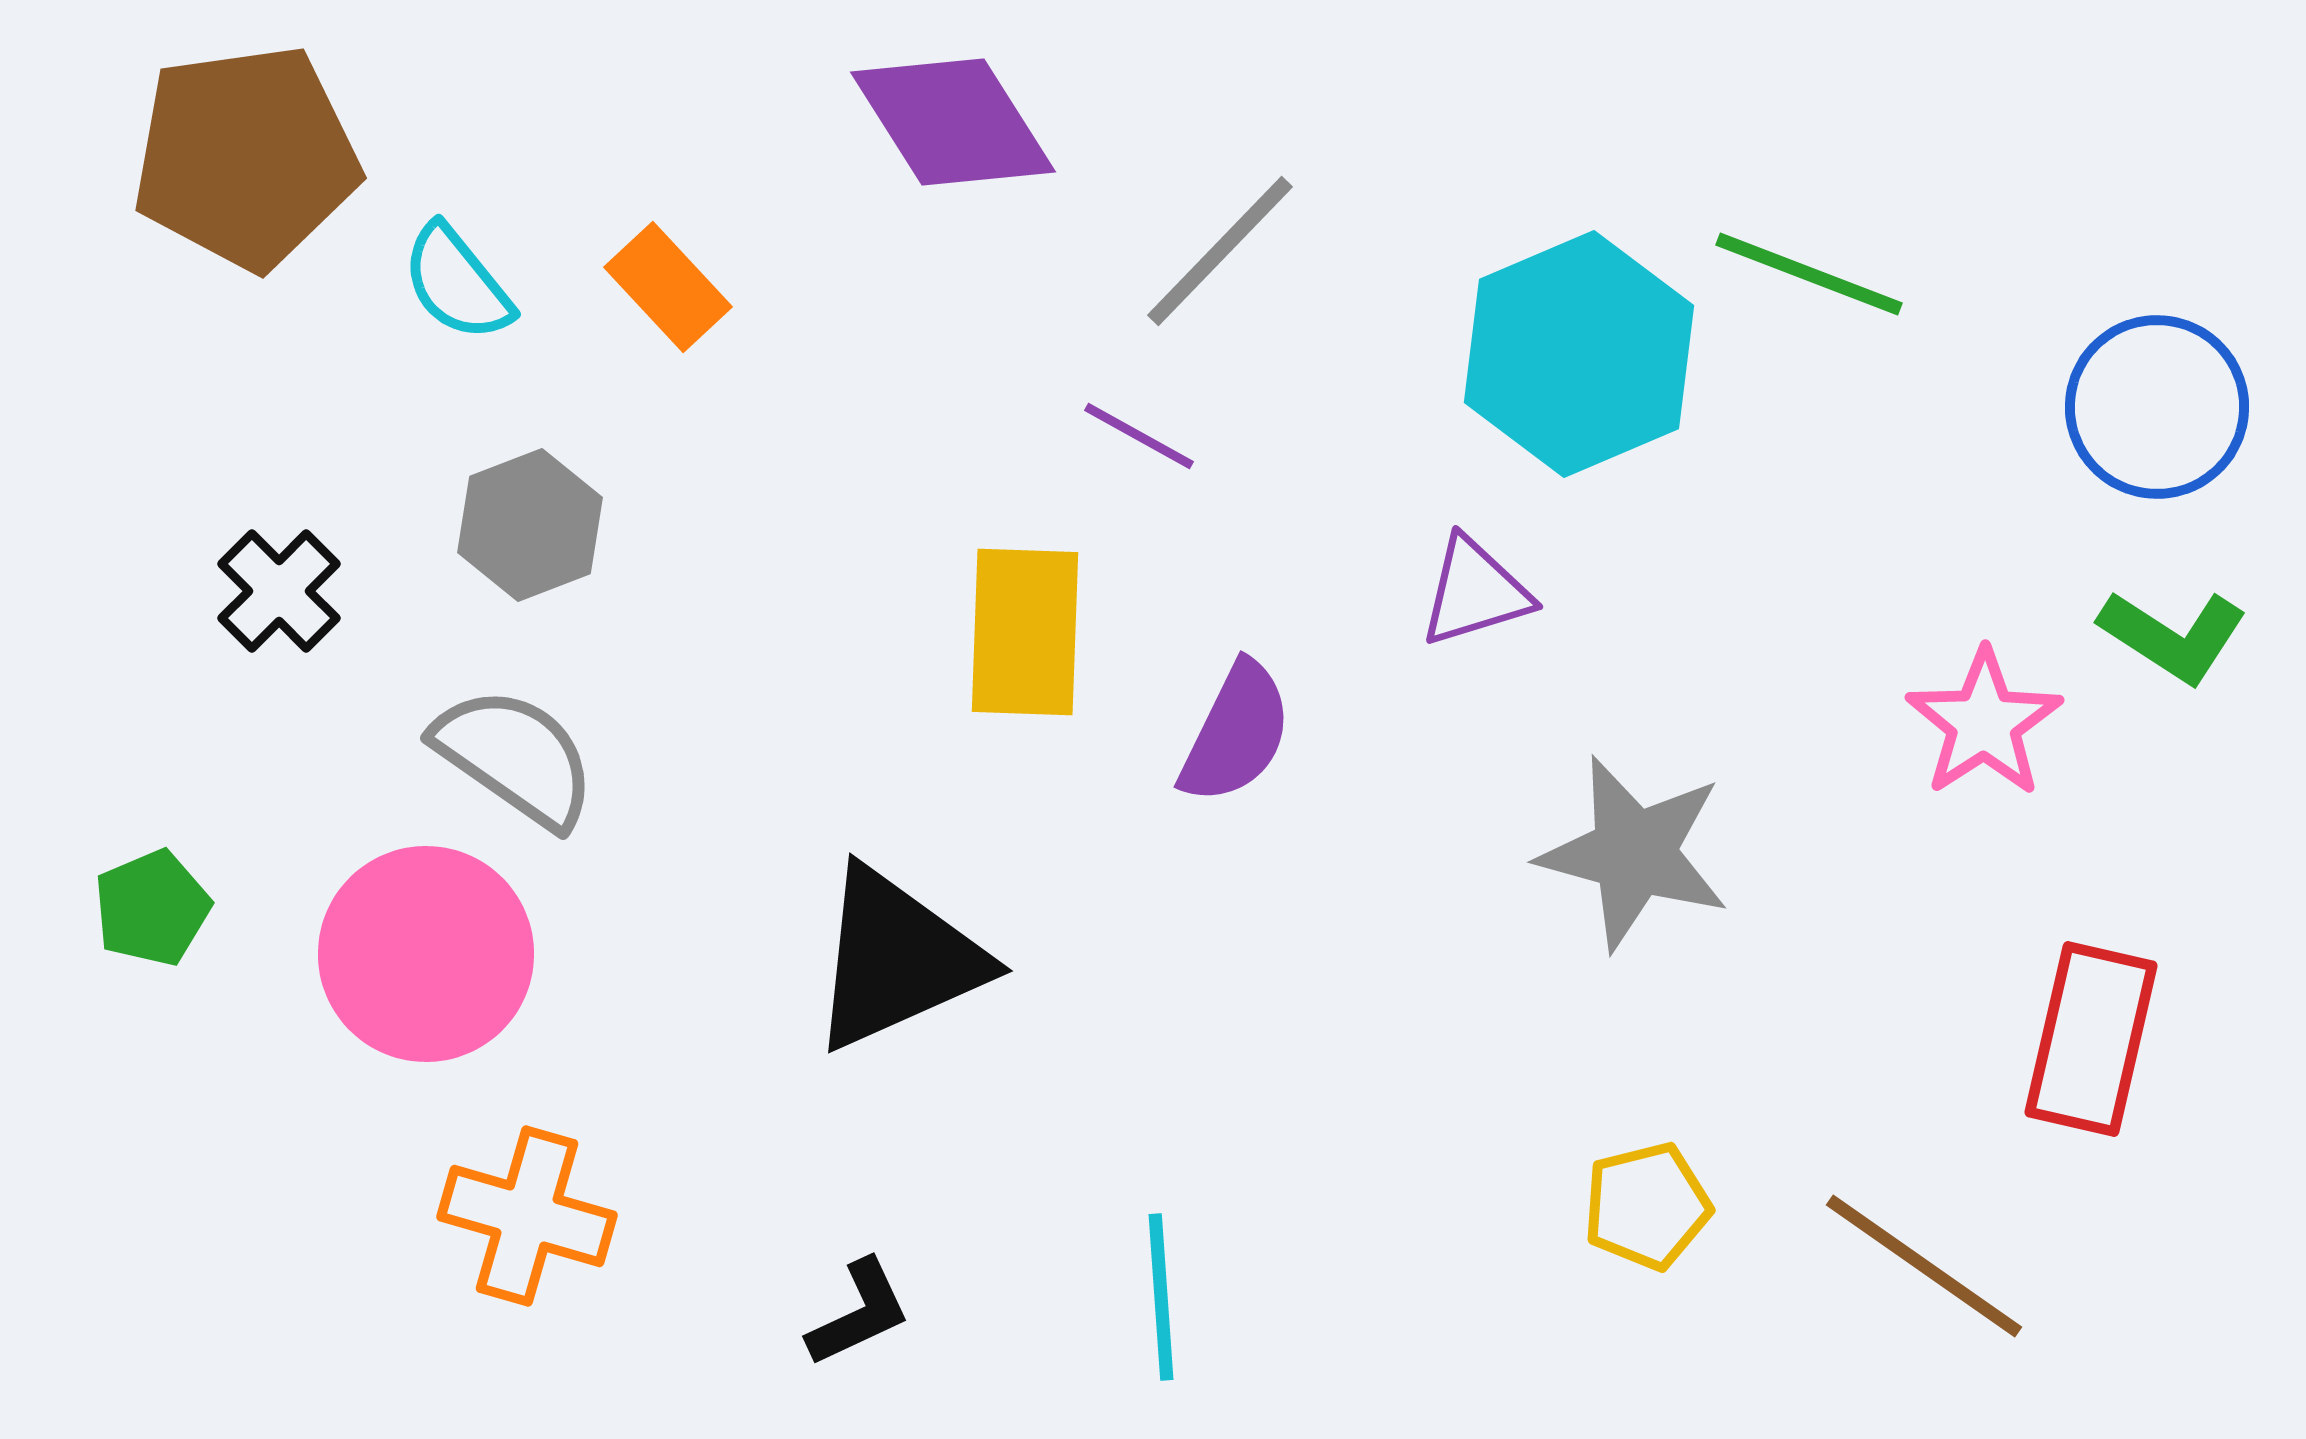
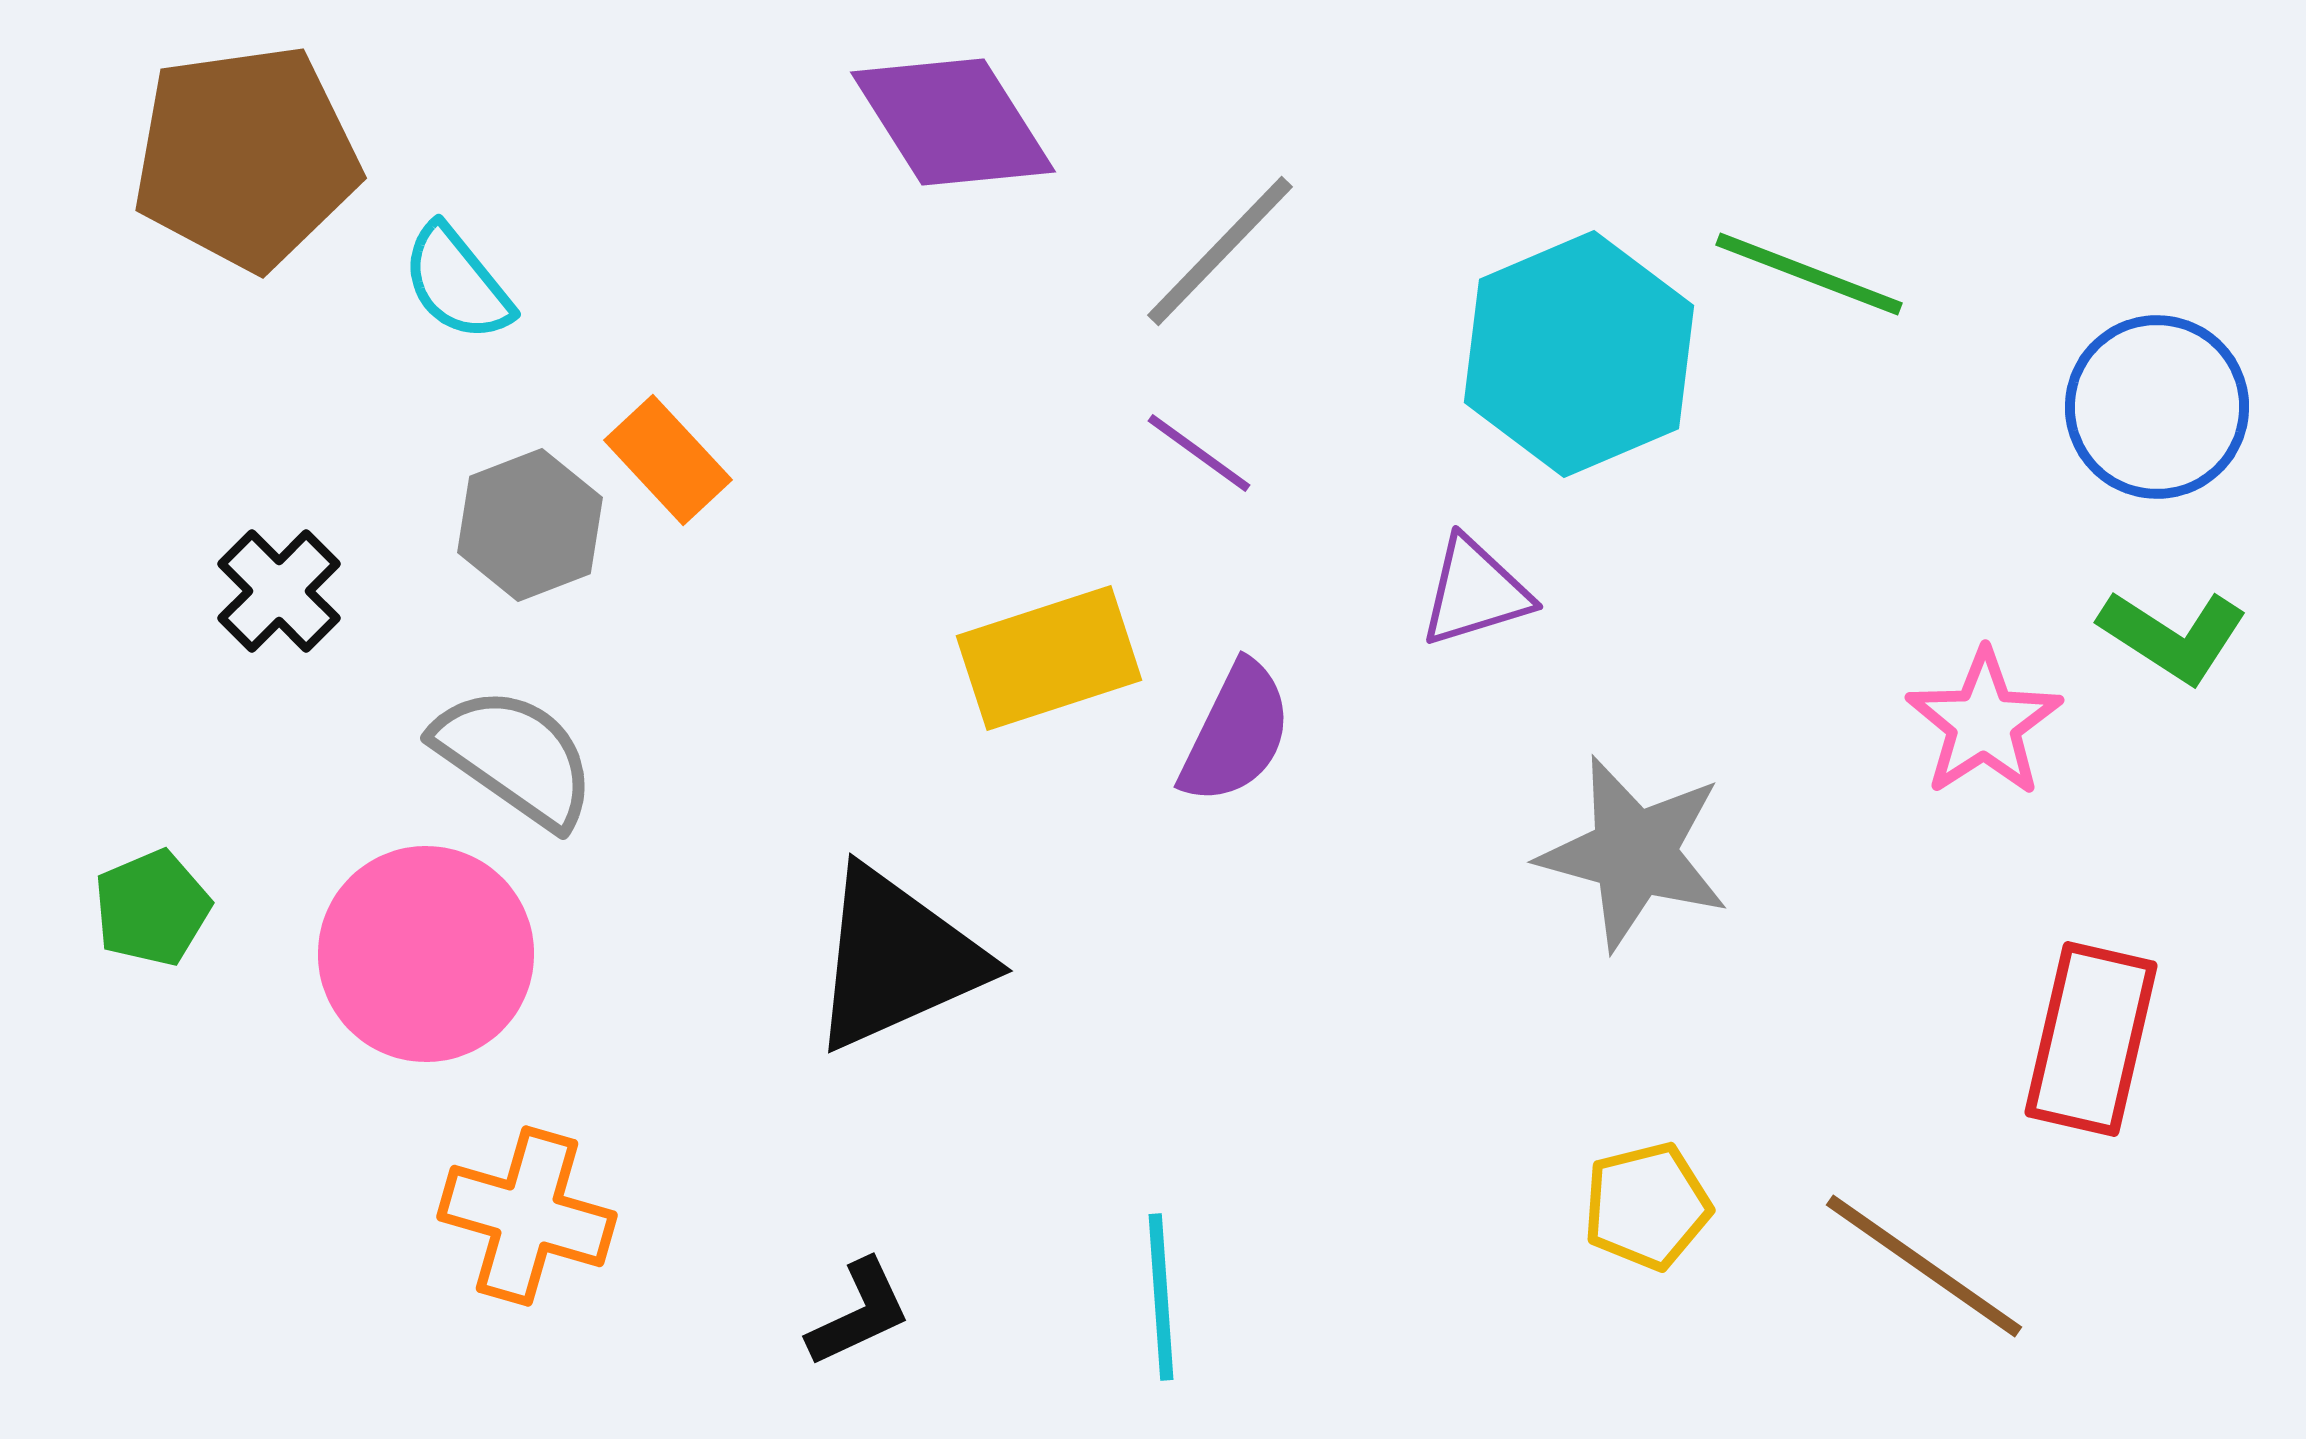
orange rectangle: moved 173 px down
purple line: moved 60 px right, 17 px down; rotated 7 degrees clockwise
yellow rectangle: moved 24 px right, 26 px down; rotated 70 degrees clockwise
